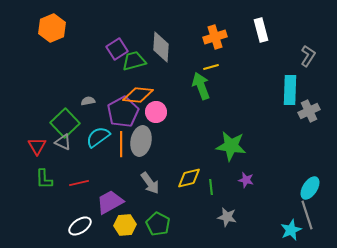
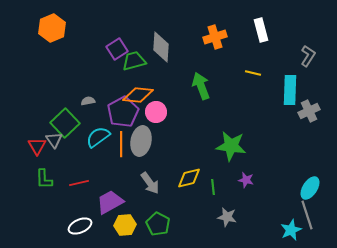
yellow line: moved 42 px right, 6 px down; rotated 28 degrees clockwise
gray triangle: moved 9 px left, 2 px up; rotated 30 degrees clockwise
green line: moved 2 px right
white ellipse: rotated 10 degrees clockwise
